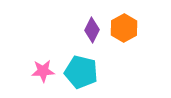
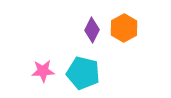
cyan pentagon: moved 2 px right, 1 px down
